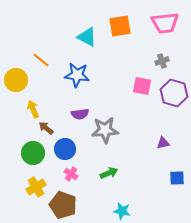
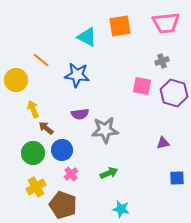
pink trapezoid: moved 1 px right
blue circle: moved 3 px left, 1 px down
pink cross: rotated 16 degrees clockwise
cyan star: moved 1 px left, 2 px up
